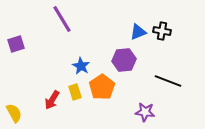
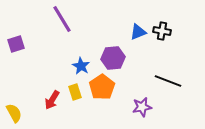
purple hexagon: moved 11 px left, 2 px up
purple star: moved 3 px left, 5 px up; rotated 18 degrees counterclockwise
